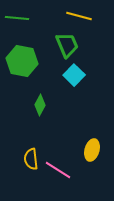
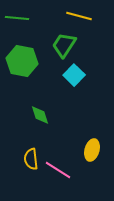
green trapezoid: moved 3 px left; rotated 124 degrees counterclockwise
green diamond: moved 10 px down; rotated 45 degrees counterclockwise
